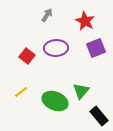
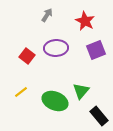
purple square: moved 2 px down
